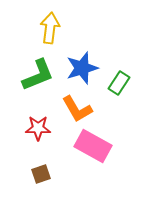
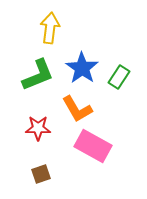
blue star: rotated 20 degrees counterclockwise
green rectangle: moved 6 px up
